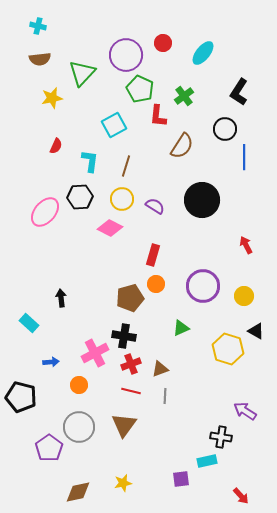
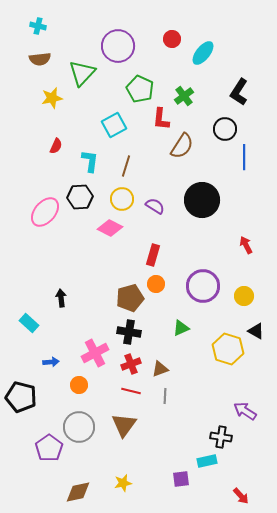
red circle at (163, 43): moved 9 px right, 4 px up
purple circle at (126, 55): moved 8 px left, 9 px up
red L-shape at (158, 116): moved 3 px right, 3 px down
black cross at (124, 336): moved 5 px right, 4 px up
